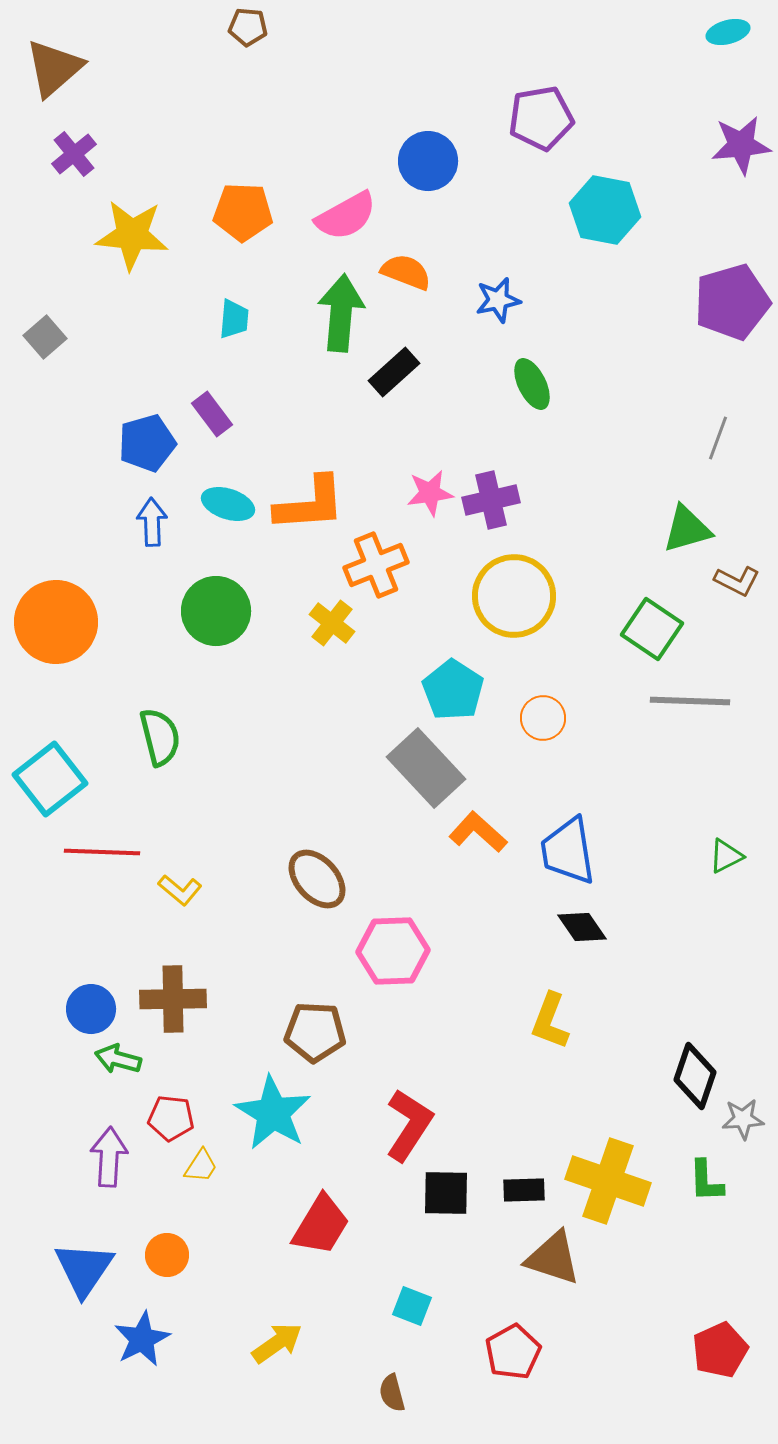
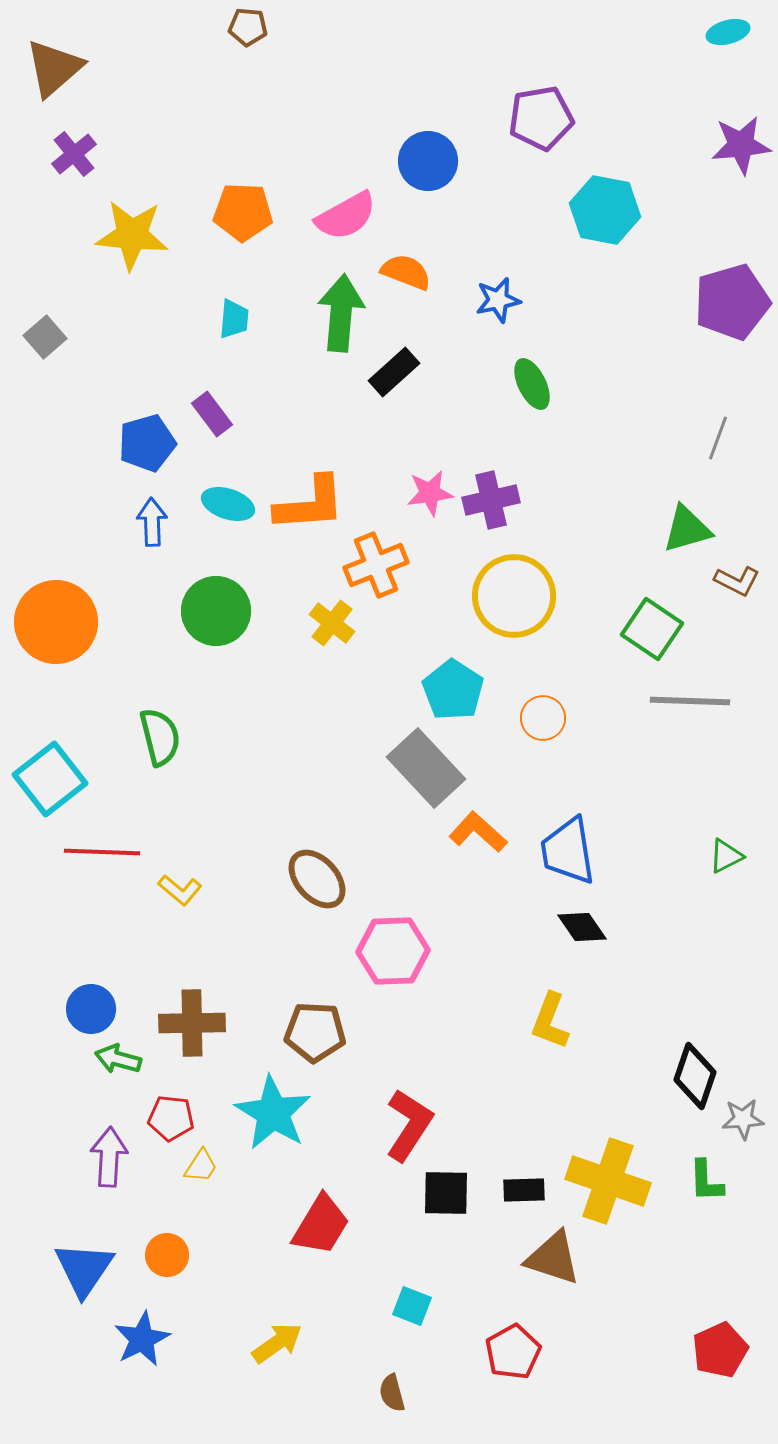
brown cross at (173, 999): moved 19 px right, 24 px down
